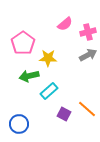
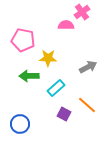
pink semicircle: moved 1 px right, 1 px down; rotated 140 degrees counterclockwise
pink cross: moved 6 px left, 20 px up; rotated 21 degrees counterclockwise
pink pentagon: moved 3 px up; rotated 25 degrees counterclockwise
gray arrow: moved 12 px down
green arrow: rotated 12 degrees clockwise
cyan rectangle: moved 7 px right, 3 px up
orange line: moved 4 px up
blue circle: moved 1 px right
